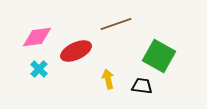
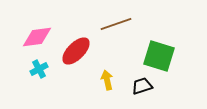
red ellipse: rotated 20 degrees counterclockwise
green square: rotated 12 degrees counterclockwise
cyan cross: rotated 18 degrees clockwise
yellow arrow: moved 1 px left, 1 px down
black trapezoid: rotated 25 degrees counterclockwise
